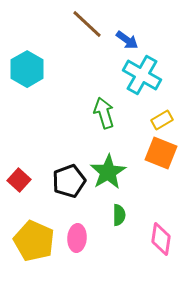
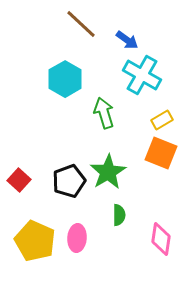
brown line: moved 6 px left
cyan hexagon: moved 38 px right, 10 px down
yellow pentagon: moved 1 px right
